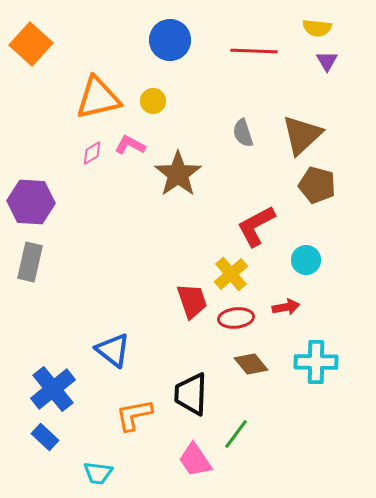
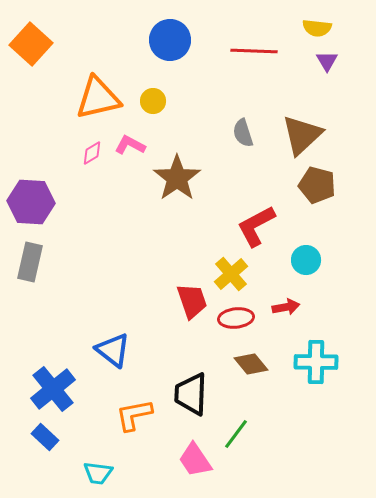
brown star: moved 1 px left, 4 px down
